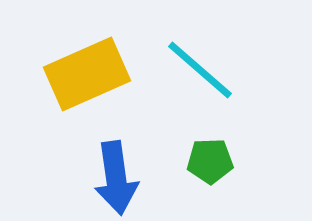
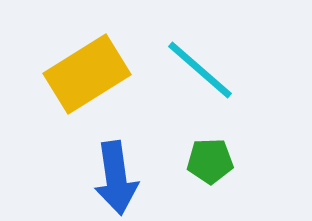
yellow rectangle: rotated 8 degrees counterclockwise
